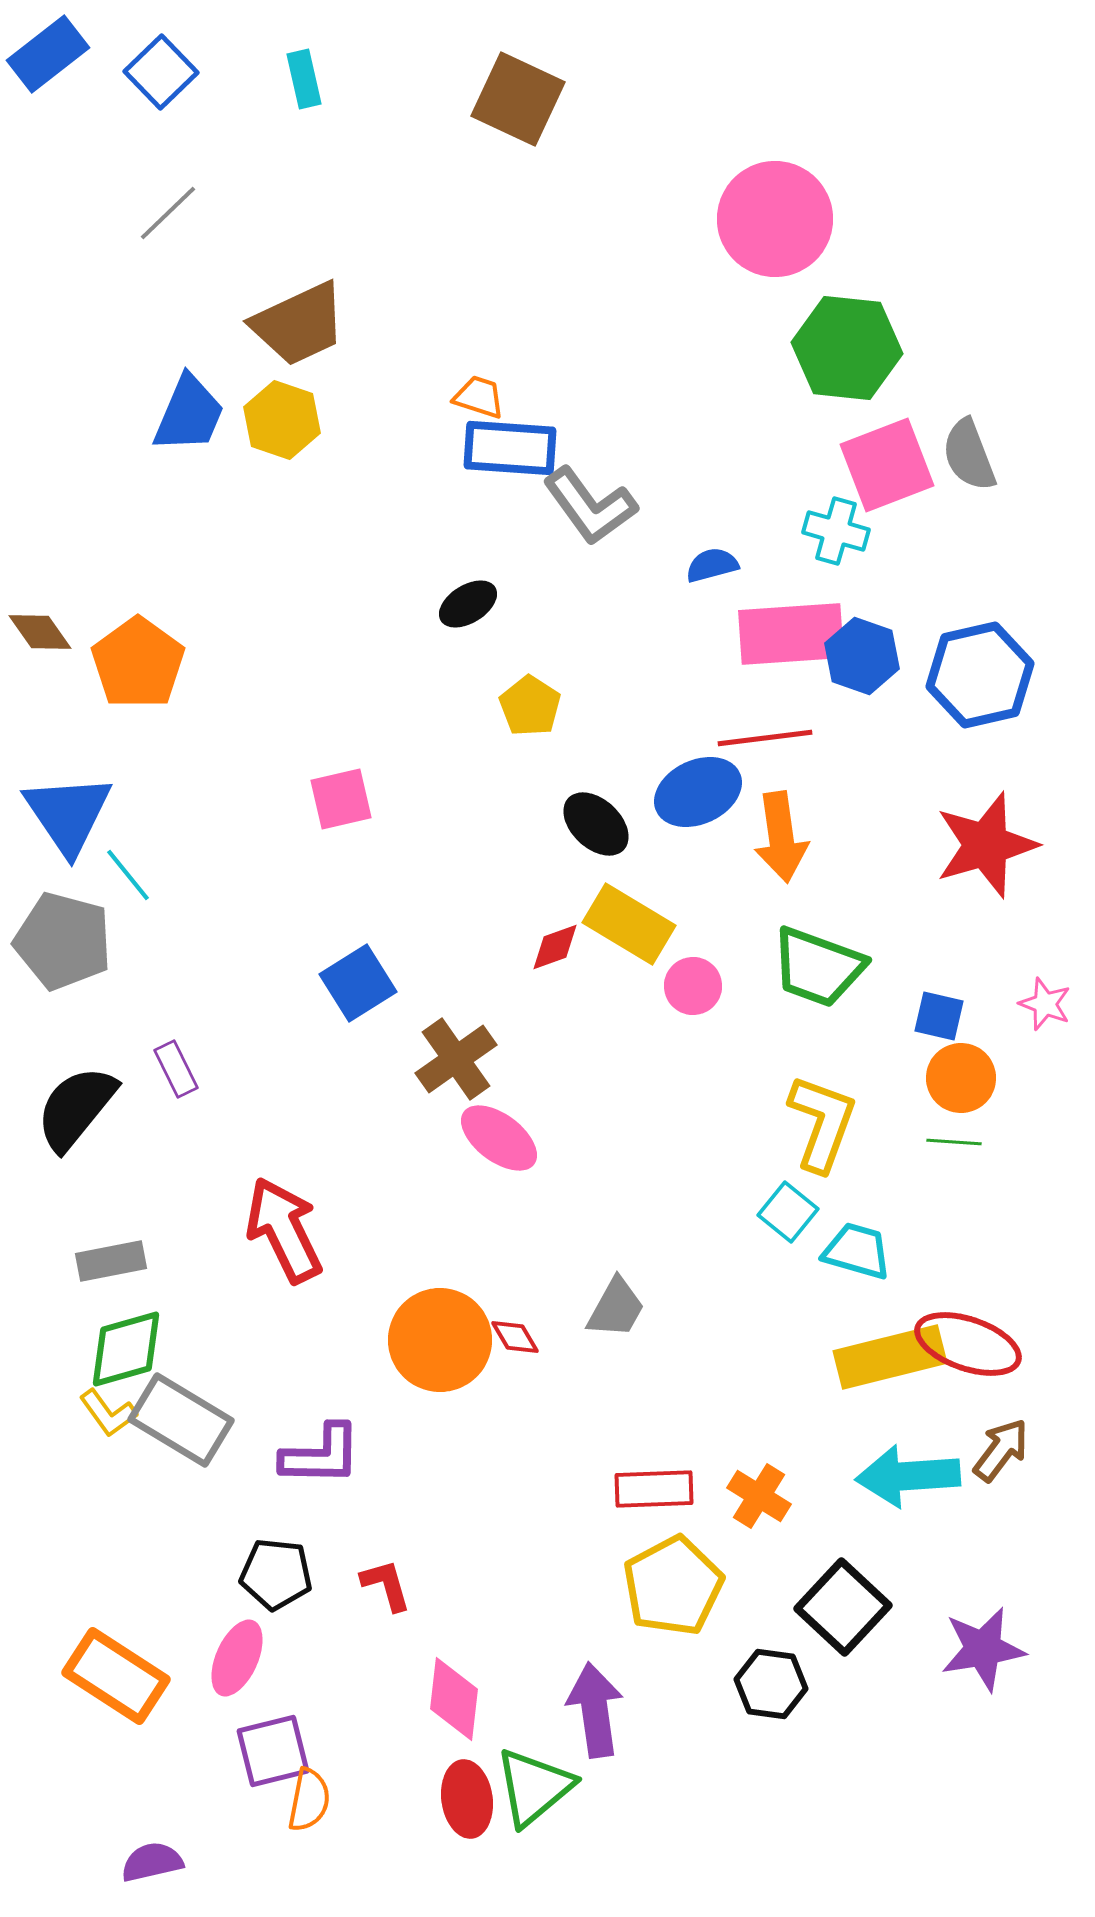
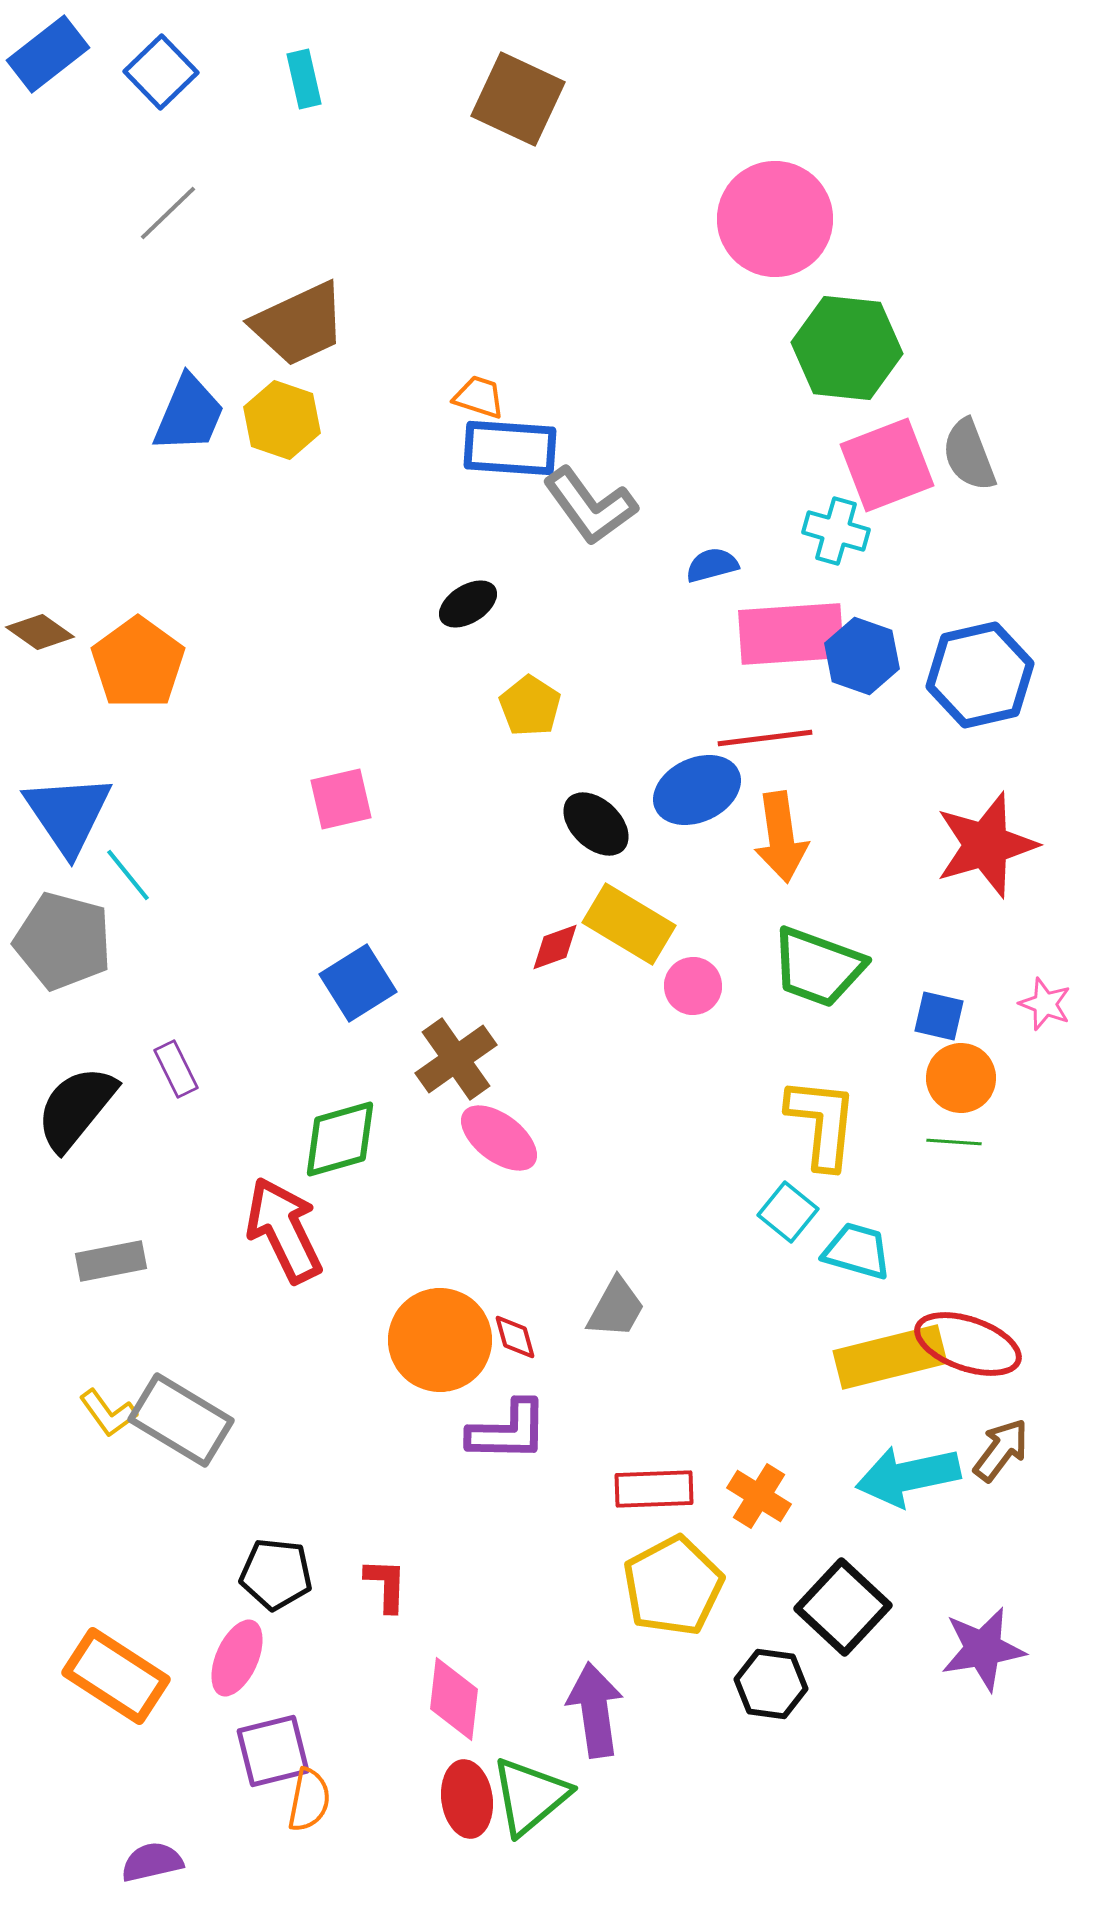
brown diamond at (40, 632): rotated 20 degrees counterclockwise
blue ellipse at (698, 792): moved 1 px left, 2 px up
yellow L-shape at (822, 1123): rotated 14 degrees counterclockwise
red diamond at (515, 1337): rotated 15 degrees clockwise
green diamond at (126, 1349): moved 214 px right, 210 px up
purple L-shape at (321, 1455): moved 187 px right, 24 px up
cyan arrow at (908, 1476): rotated 8 degrees counterclockwise
red L-shape at (386, 1585): rotated 18 degrees clockwise
green triangle at (534, 1787): moved 4 px left, 9 px down
